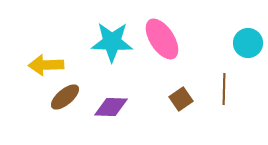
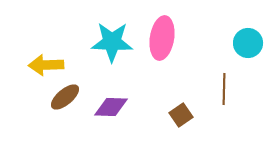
pink ellipse: moved 1 px up; rotated 42 degrees clockwise
brown square: moved 16 px down
